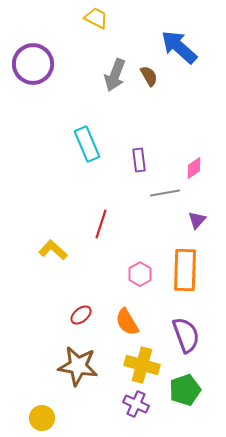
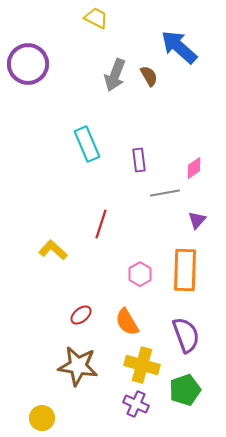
purple circle: moved 5 px left
